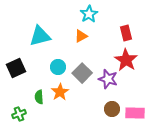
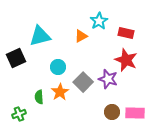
cyan star: moved 10 px right, 7 px down
red rectangle: rotated 63 degrees counterclockwise
red star: rotated 10 degrees counterclockwise
black square: moved 10 px up
gray square: moved 1 px right, 9 px down
brown circle: moved 3 px down
